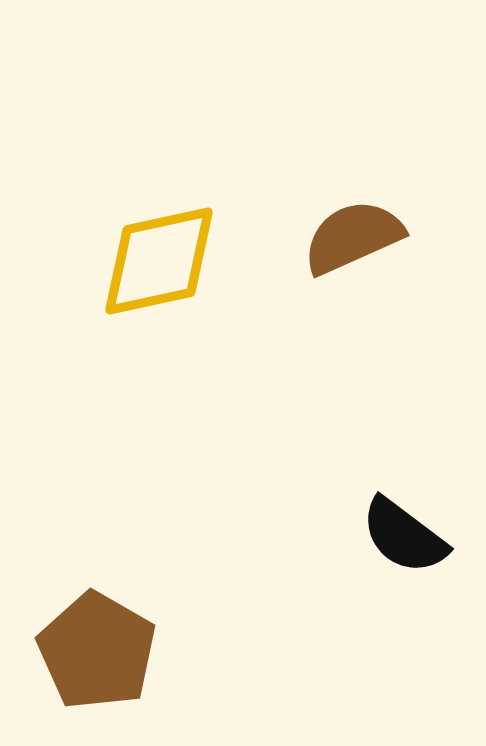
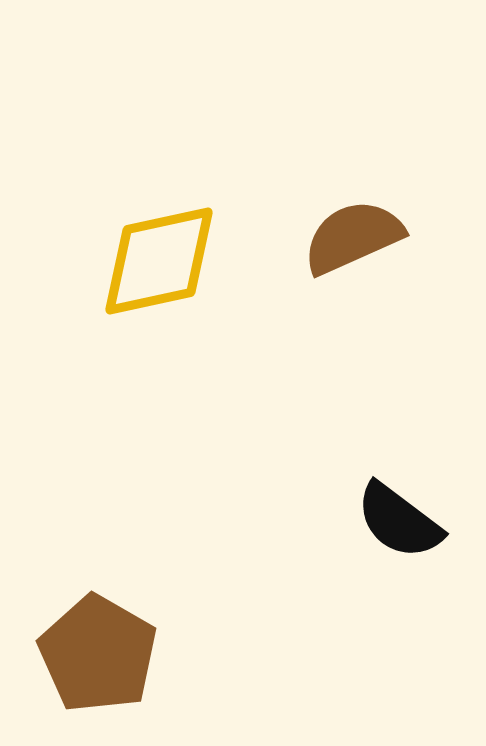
black semicircle: moved 5 px left, 15 px up
brown pentagon: moved 1 px right, 3 px down
